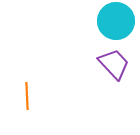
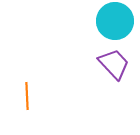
cyan circle: moved 1 px left
